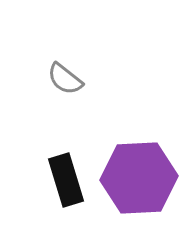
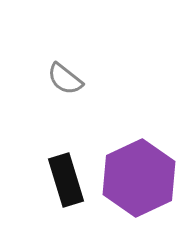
purple hexagon: rotated 22 degrees counterclockwise
